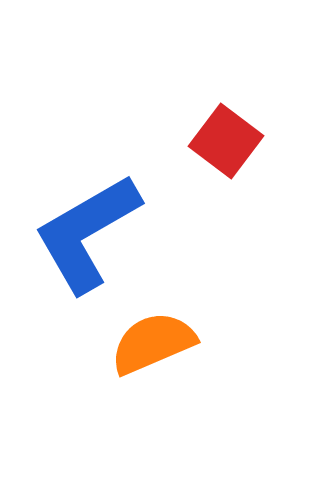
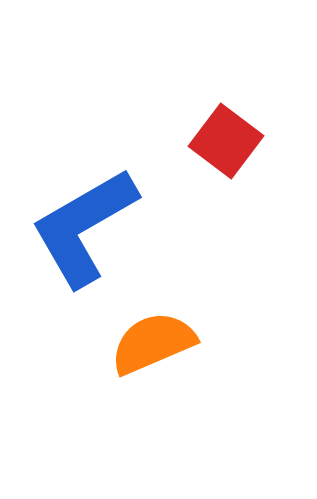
blue L-shape: moved 3 px left, 6 px up
